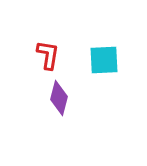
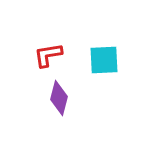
red L-shape: rotated 108 degrees counterclockwise
